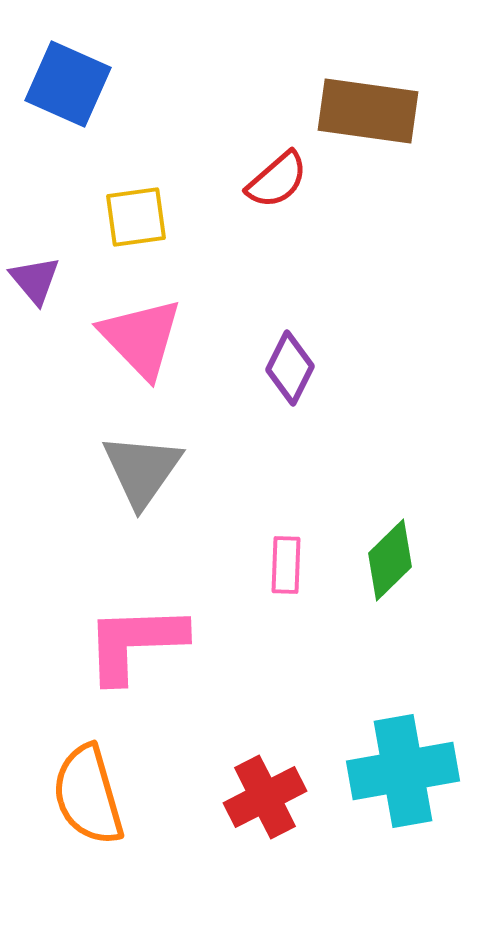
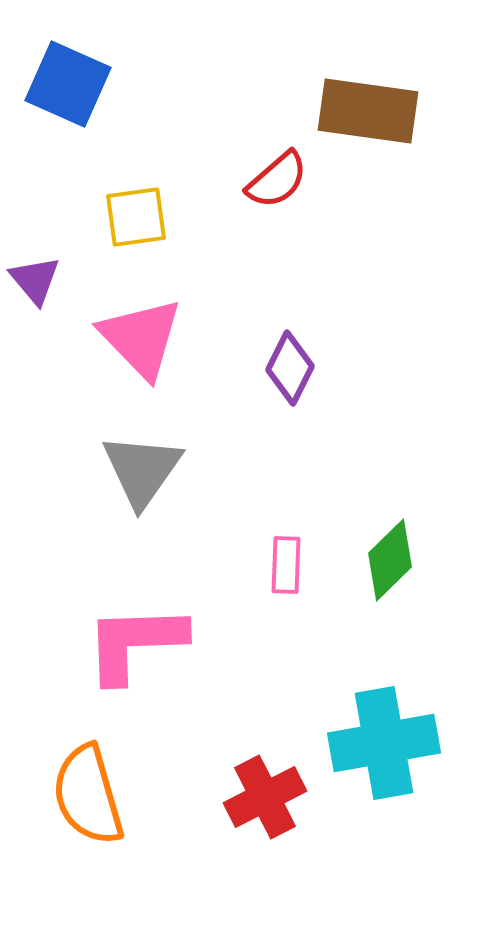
cyan cross: moved 19 px left, 28 px up
